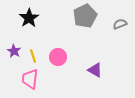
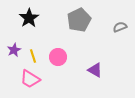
gray pentagon: moved 6 px left, 4 px down
gray semicircle: moved 3 px down
purple star: moved 1 px up; rotated 16 degrees clockwise
pink trapezoid: rotated 65 degrees counterclockwise
